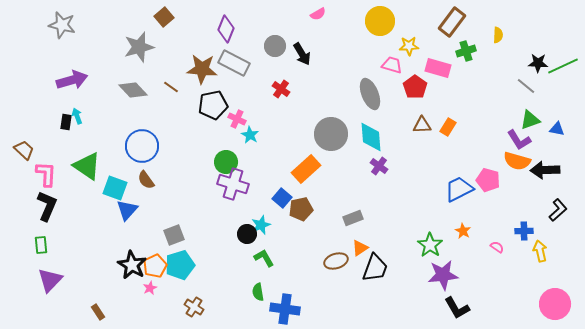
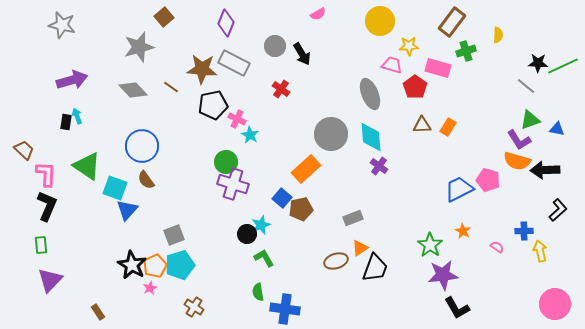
purple diamond at (226, 29): moved 6 px up
